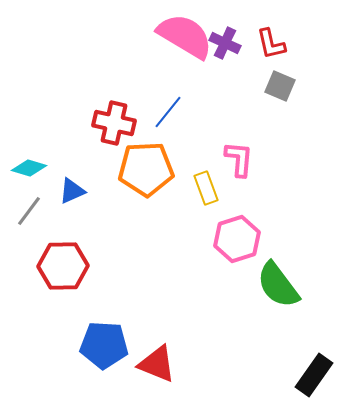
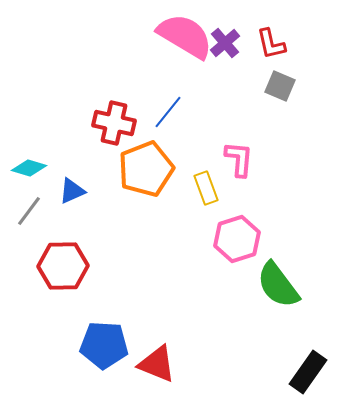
purple cross: rotated 24 degrees clockwise
orange pentagon: rotated 18 degrees counterclockwise
black rectangle: moved 6 px left, 3 px up
